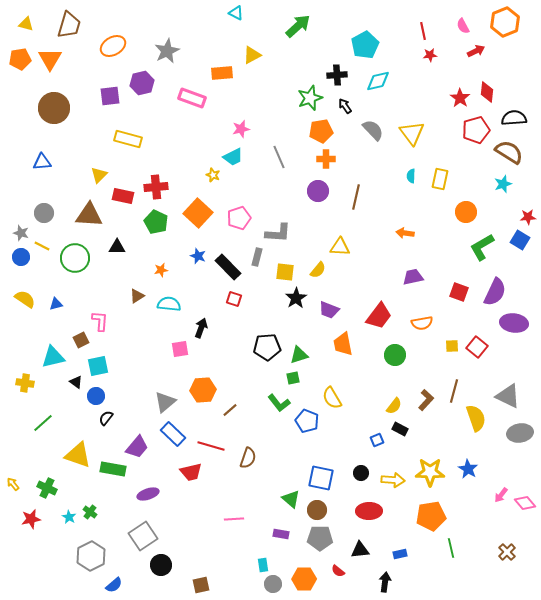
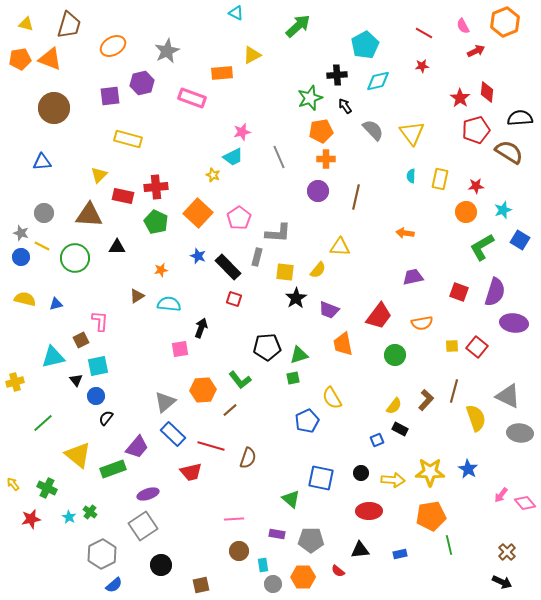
red line at (423, 31): moved 1 px right, 2 px down; rotated 48 degrees counterclockwise
red star at (430, 55): moved 8 px left, 11 px down
orange triangle at (50, 59): rotated 40 degrees counterclockwise
black semicircle at (514, 118): moved 6 px right
pink star at (241, 129): moved 1 px right, 3 px down
cyan star at (503, 184): moved 26 px down
red star at (528, 217): moved 52 px left, 31 px up
pink pentagon at (239, 218): rotated 15 degrees counterclockwise
purple semicircle at (495, 292): rotated 8 degrees counterclockwise
yellow semicircle at (25, 299): rotated 20 degrees counterclockwise
black triangle at (76, 382): moved 2 px up; rotated 16 degrees clockwise
yellow cross at (25, 383): moved 10 px left, 1 px up; rotated 24 degrees counterclockwise
green L-shape at (279, 403): moved 39 px left, 23 px up
blue pentagon at (307, 421): rotated 25 degrees clockwise
gray ellipse at (520, 433): rotated 15 degrees clockwise
yellow triangle at (78, 455): rotated 20 degrees clockwise
green rectangle at (113, 469): rotated 30 degrees counterclockwise
brown circle at (317, 510): moved 78 px left, 41 px down
purple rectangle at (281, 534): moved 4 px left
gray square at (143, 536): moved 10 px up
gray pentagon at (320, 538): moved 9 px left, 2 px down
green line at (451, 548): moved 2 px left, 3 px up
gray hexagon at (91, 556): moved 11 px right, 2 px up
orange hexagon at (304, 579): moved 1 px left, 2 px up
black arrow at (385, 582): moved 117 px right; rotated 108 degrees clockwise
